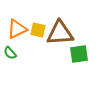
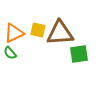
orange triangle: moved 3 px left, 4 px down
